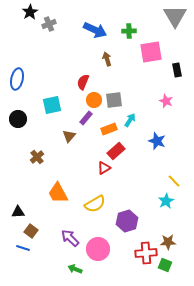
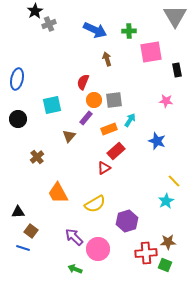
black star: moved 5 px right, 1 px up
pink star: rotated 16 degrees counterclockwise
purple arrow: moved 4 px right, 1 px up
